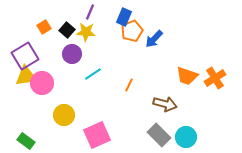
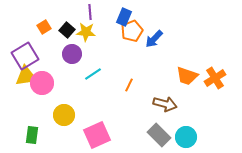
purple line: rotated 28 degrees counterclockwise
green rectangle: moved 6 px right, 6 px up; rotated 60 degrees clockwise
